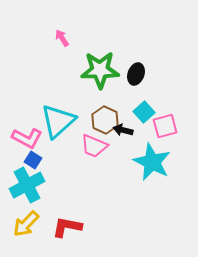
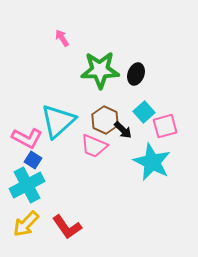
black arrow: rotated 150 degrees counterclockwise
red L-shape: rotated 136 degrees counterclockwise
